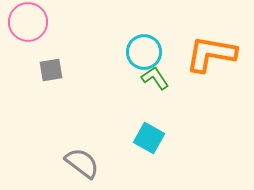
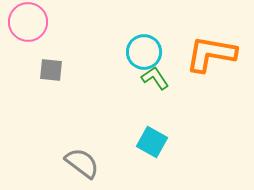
gray square: rotated 15 degrees clockwise
cyan square: moved 3 px right, 4 px down
